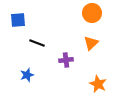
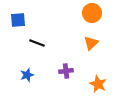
purple cross: moved 11 px down
